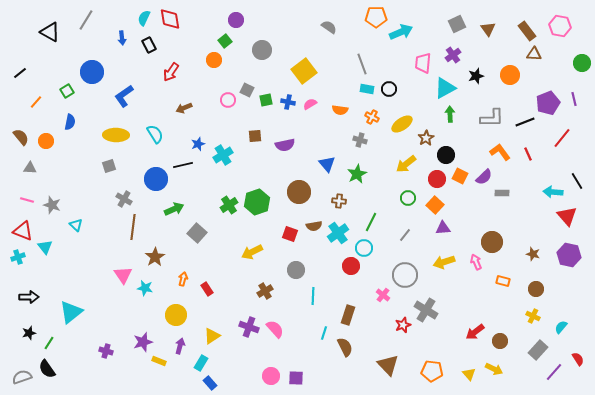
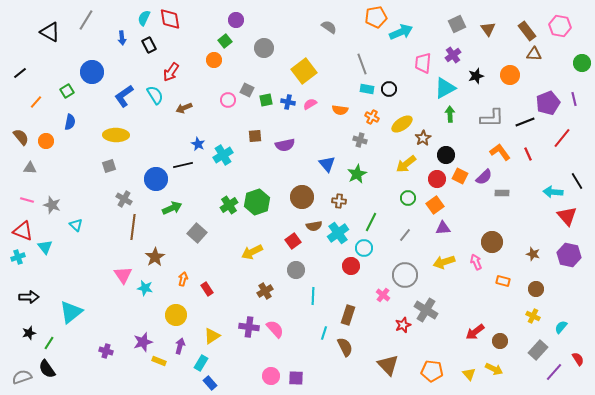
orange pentagon at (376, 17): rotated 10 degrees counterclockwise
gray circle at (262, 50): moved 2 px right, 2 px up
cyan semicircle at (155, 134): moved 39 px up
brown star at (426, 138): moved 3 px left
blue star at (198, 144): rotated 24 degrees counterclockwise
brown circle at (299, 192): moved 3 px right, 5 px down
orange square at (435, 205): rotated 12 degrees clockwise
green arrow at (174, 209): moved 2 px left, 1 px up
red square at (290, 234): moved 3 px right, 7 px down; rotated 35 degrees clockwise
purple cross at (249, 327): rotated 12 degrees counterclockwise
